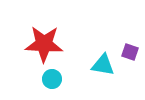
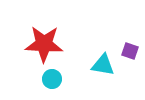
purple square: moved 1 px up
